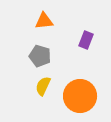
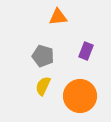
orange triangle: moved 14 px right, 4 px up
purple rectangle: moved 11 px down
gray pentagon: moved 3 px right
